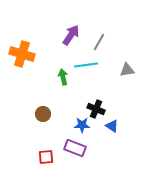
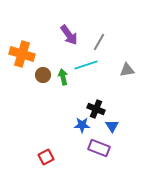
purple arrow: moved 2 px left; rotated 110 degrees clockwise
cyan line: rotated 10 degrees counterclockwise
brown circle: moved 39 px up
blue triangle: rotated 24 degrees clockwise
purple rectangle: moved 24 px right
red square: rotated 21 degrees counterclockwise
